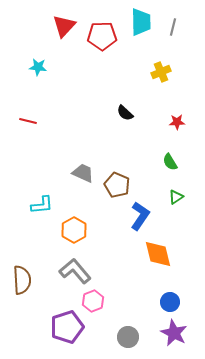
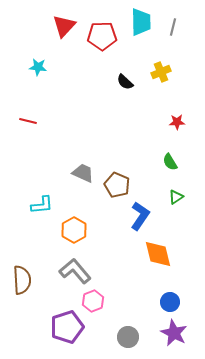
black semicircle: moved 31 px up
